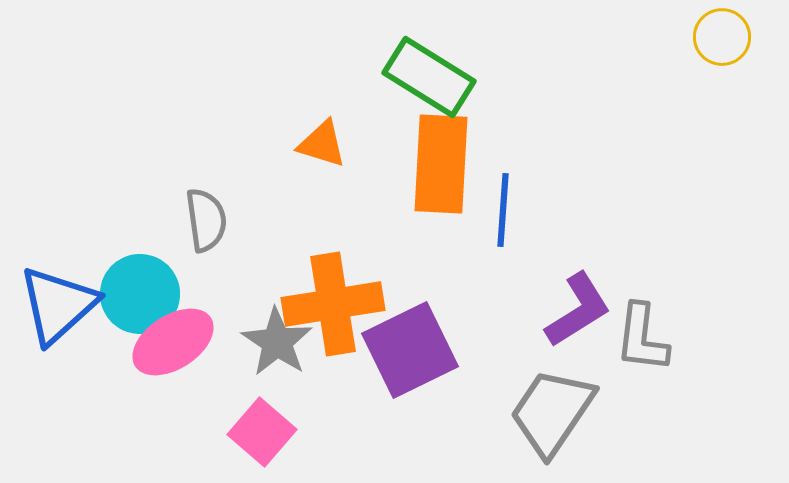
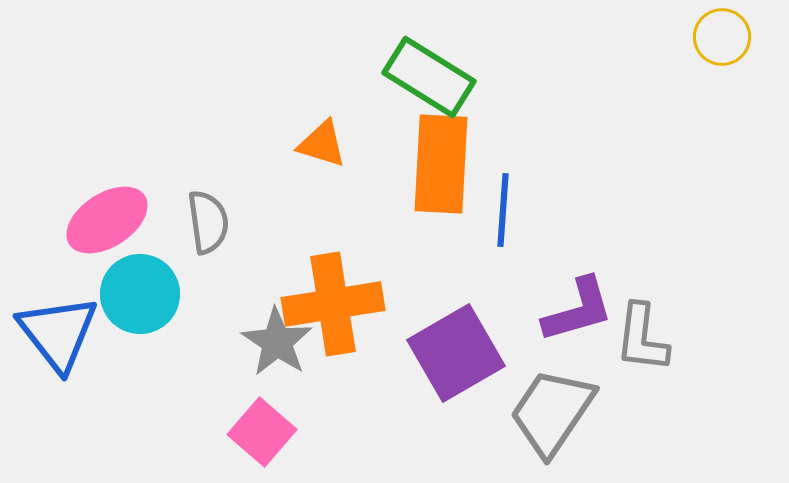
gray semicircle: moved 2 px right, 2 px down
blue triangle: moved 28 px down; rotated 26 degrees counterclockwise
purple L-shape: rotated 16 degrees clockwise
pink ellipse: moved 66 px left, 122 px up
purple square: moved 46 px right, 3 px down; rotated 4 degrees counterclockwise
